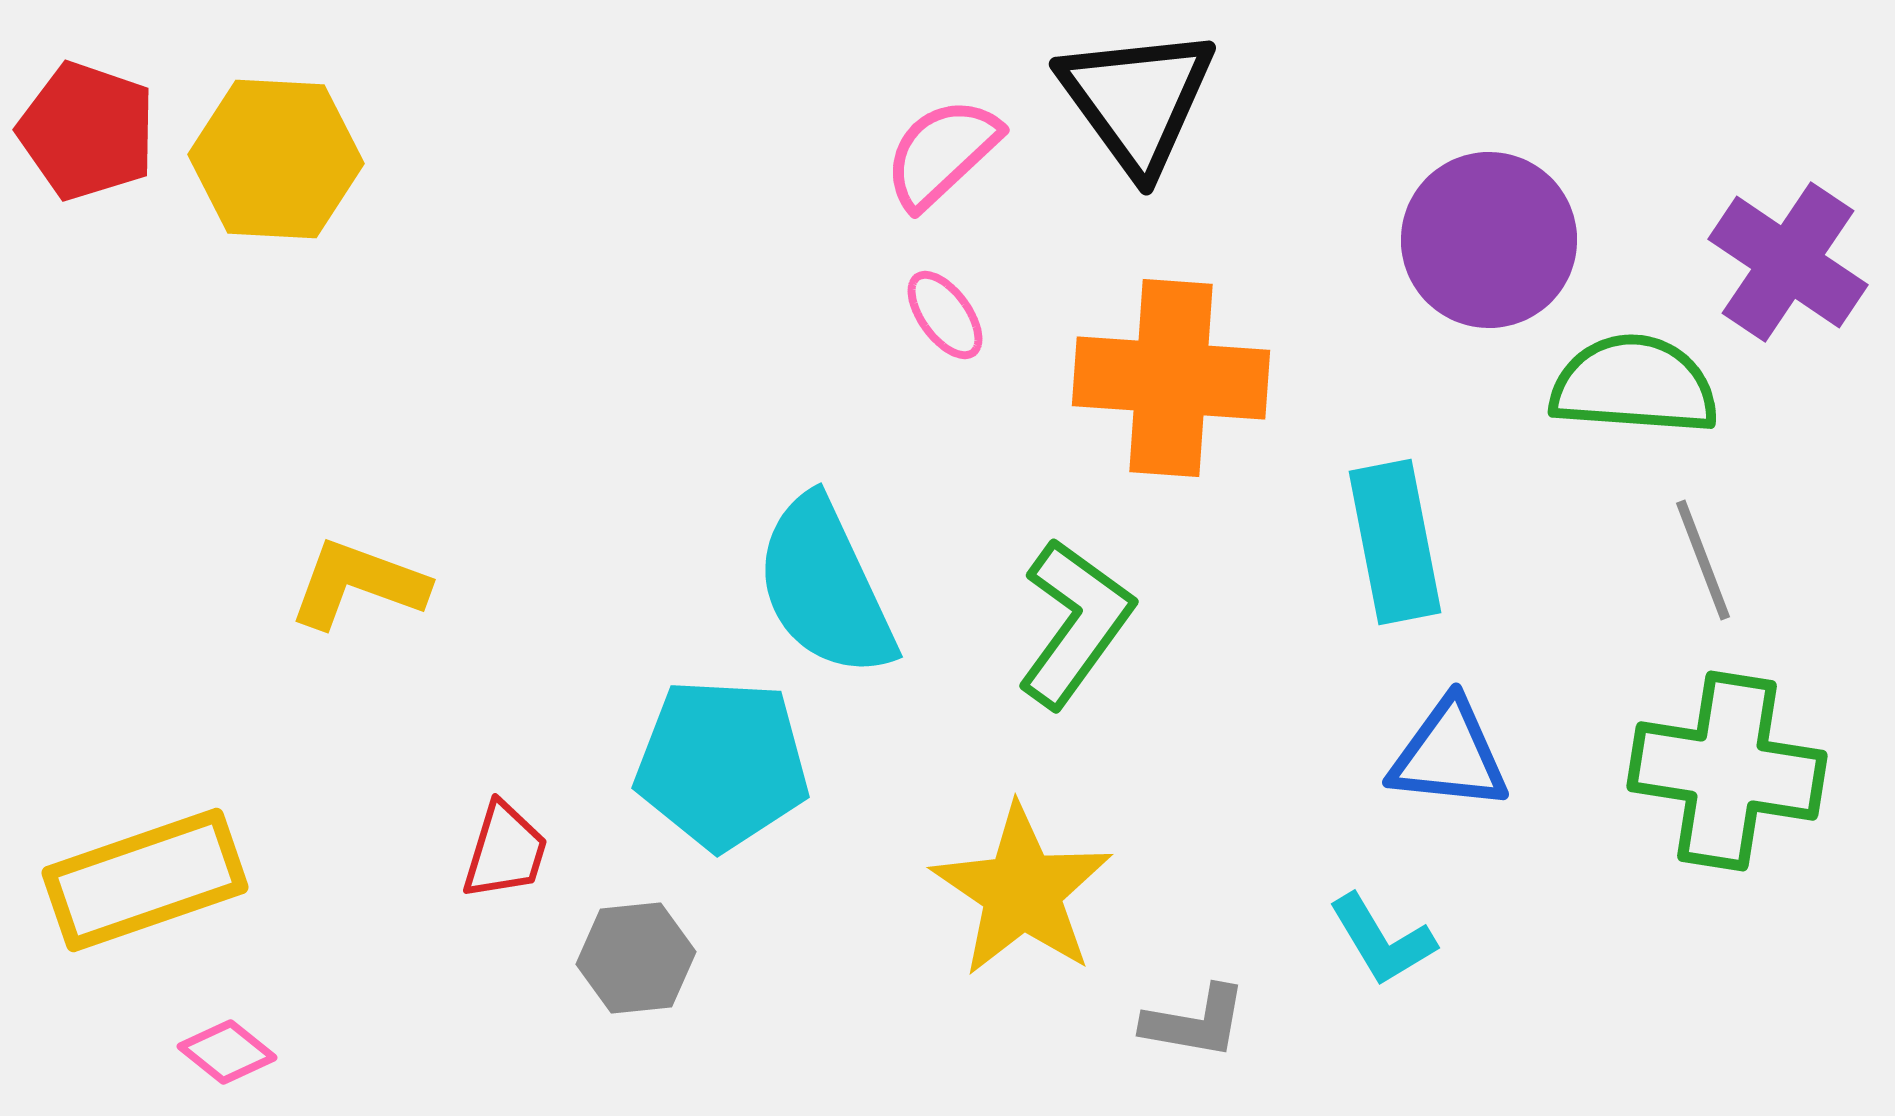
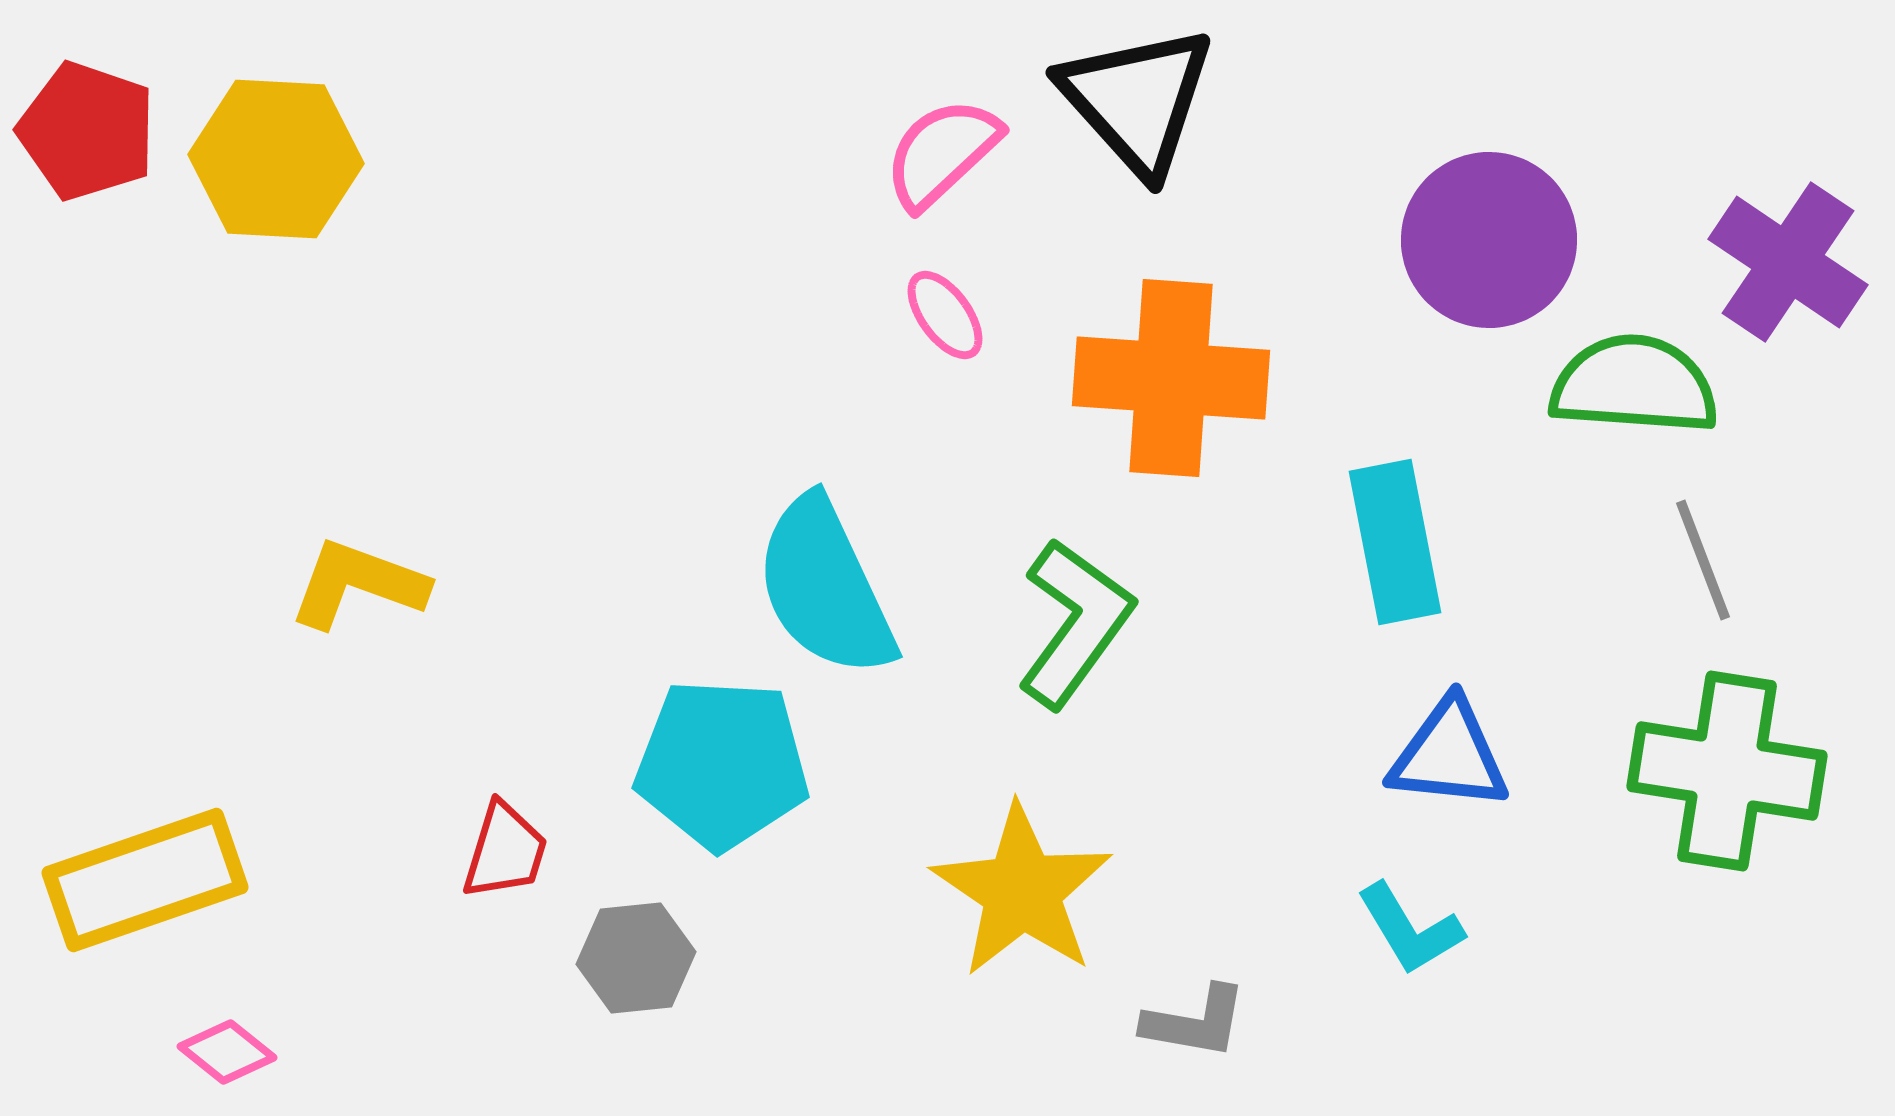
black triangle: rotated 6 degrees counterclockwise
cyan L-shape: moved 28 px right, 11 px up
